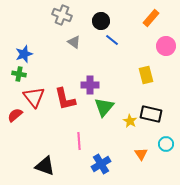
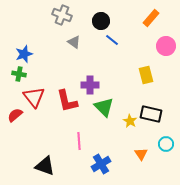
red L-shape: moved 2 px right, 2 px down
green triangle: rotated 25 degrees counterclockwise
